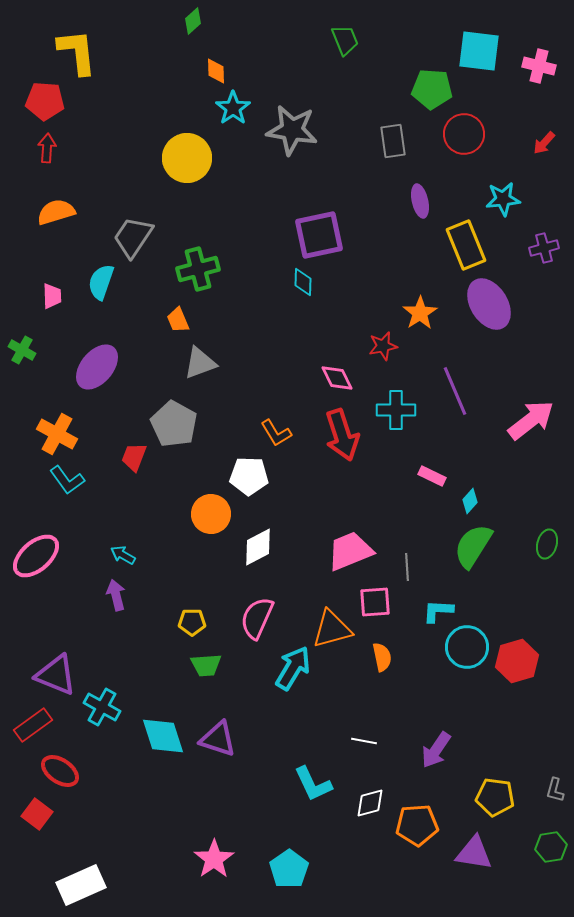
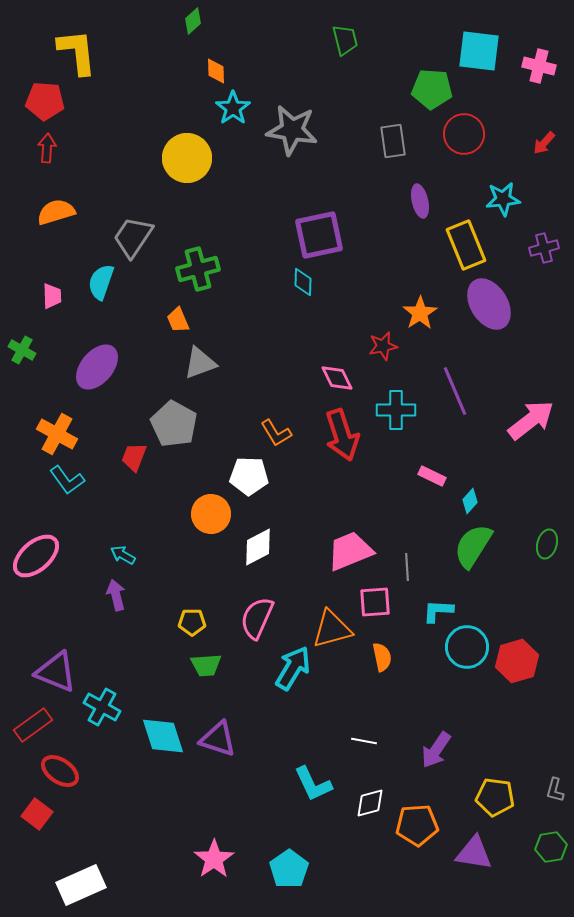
green trapezoid at (345, 40): rotated 8 degrees clockwise
purple triangle at (56, 675): moved 3 px up
